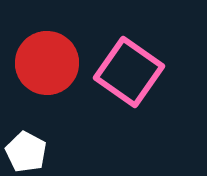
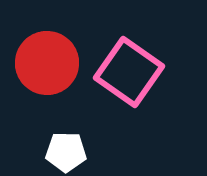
white pentagon: moved 40 px right; rotated 27 degrees counterclockwise
